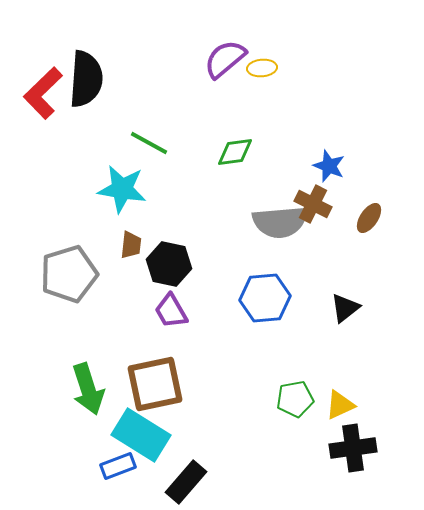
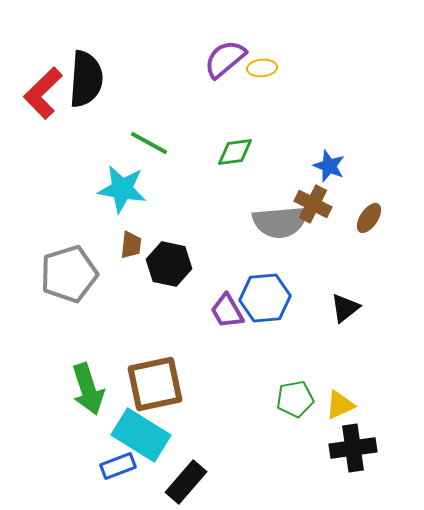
purple trapezoid: moved 56 px right
